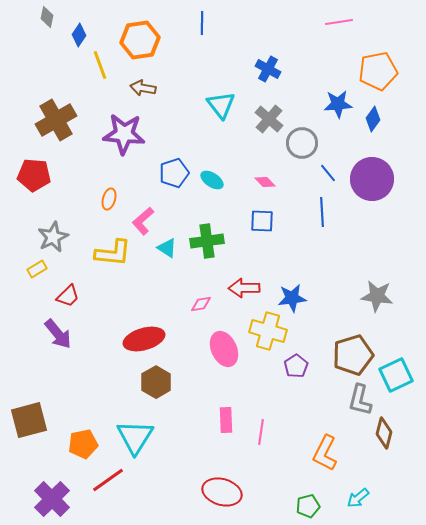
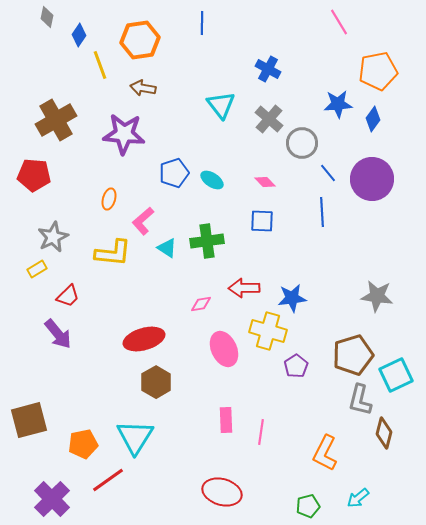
pink line at (339, 22): rotated 68 degrees clockwise
